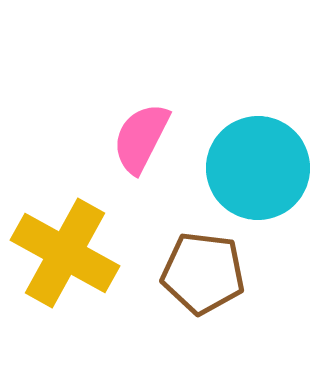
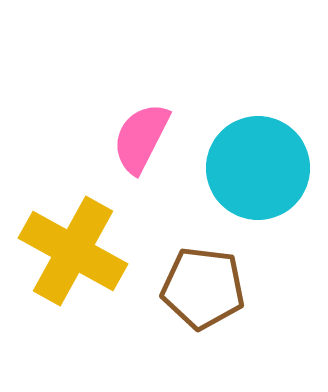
yellow cross: moved 8 px right, 2 px up
brown pentagon: moved 15 px down
